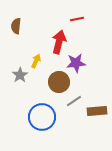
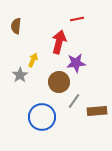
yellow arrow: moved 3 px left, 1 px up
gray line: rotated 21 degrees counterclockwise
